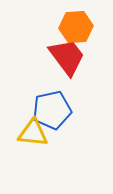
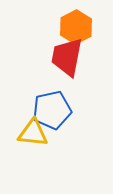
orange hexagon: rotated 24 degrees counterclockwise
red trapezoid: rotated 132 degrees counterclockwise
